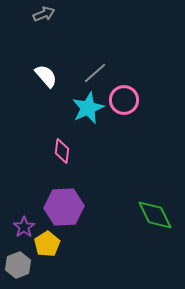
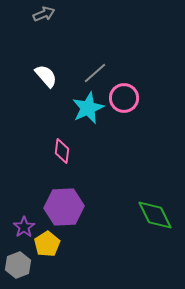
pink circle: moved 2 px up
